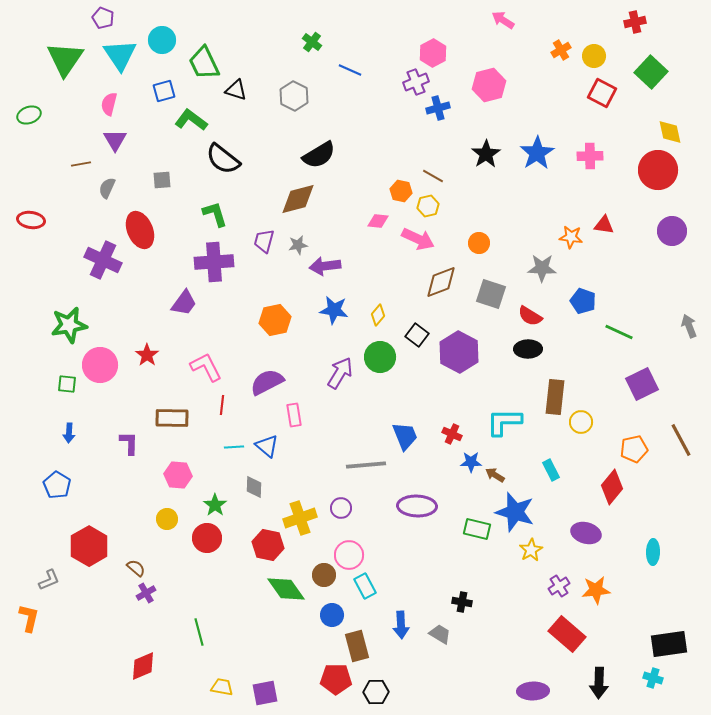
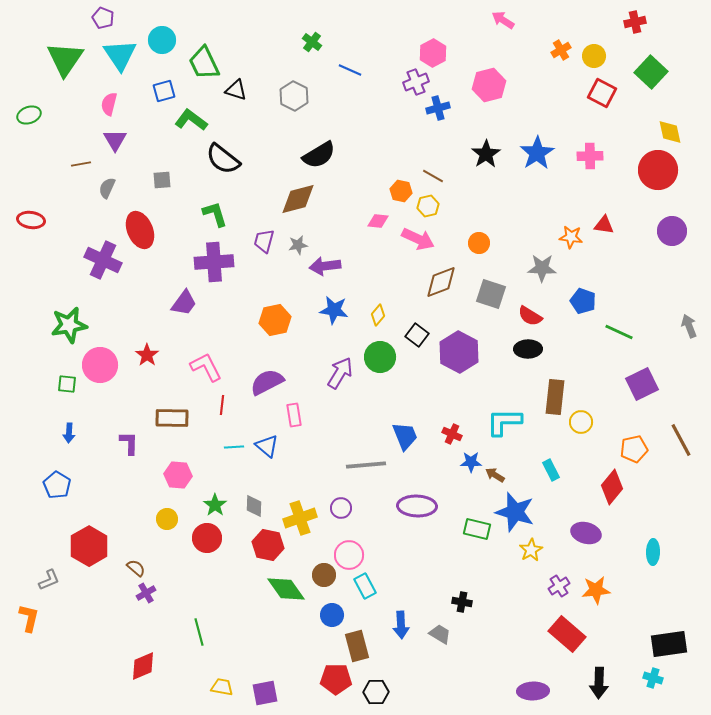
gray diamond at (254, 487): moved 19 px down
